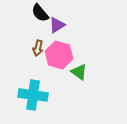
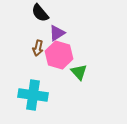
purple triangle: moved 8 px down
green triangle: rotated 12 degrees clockwise
